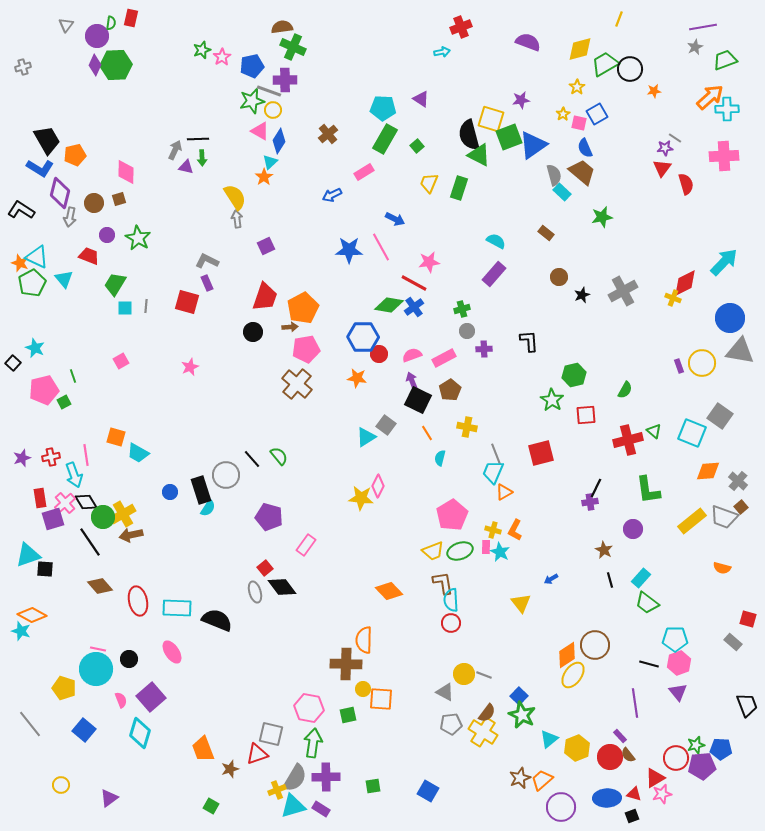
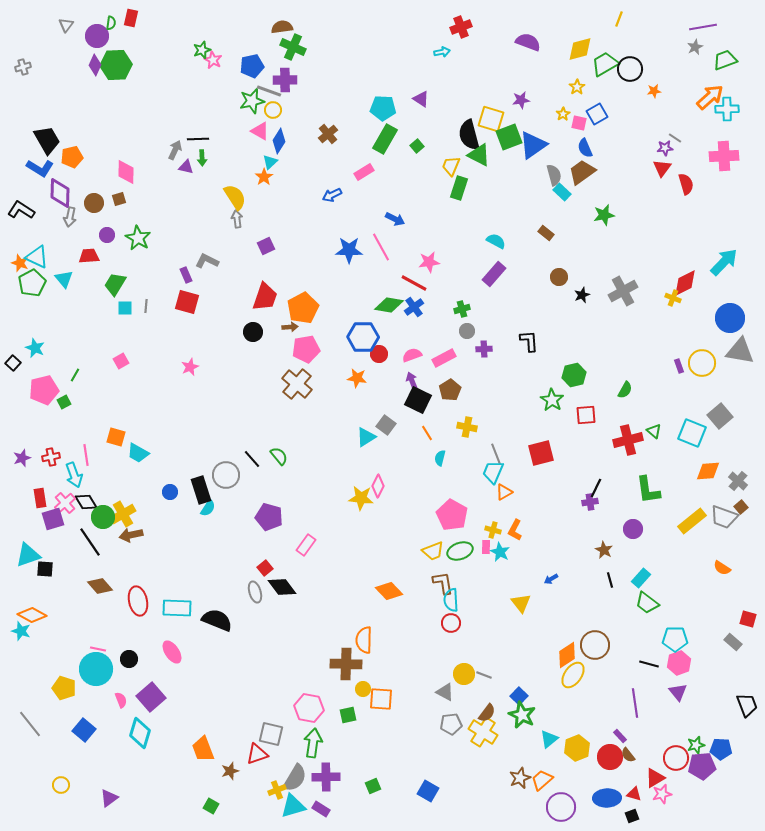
pink star at (222, 57): moved 9 px left, 3 px down; rotated 12 degrees counterclockwise
orange pentagon at (75, 155): moved 3 px left, 2 px down
brown trapezoid at (582, 172): rotated 76 degrees counterclockwise
yellow trapezoid at (429, 183): moved 22 px right, 17 px up
purple diamond at (60, 193): rotated 12 degrees counterclockwise
green star at (602, 217): moved 2 px right, 2 px up
red trapezoid at (89, 256): rotated 25 degrees counterclockwise
purple rectangle at (207, 283): moved 21 px left, 8 px up
green line at (73, 376): moved 2 px right, 1 px up; rotated 48 degrees clockwise
gray square at (720, 416): rotated 15 degrees clockwise
pink pentagon at (452, 515): rotated 12 degrees counterclockwise
orange semicircle at (722, 568): rotated 18 degrees clockwise
brown star at (230, 769): moved 2 px down
green square at (373, 786): rotated 14 degrees counterclockwise
